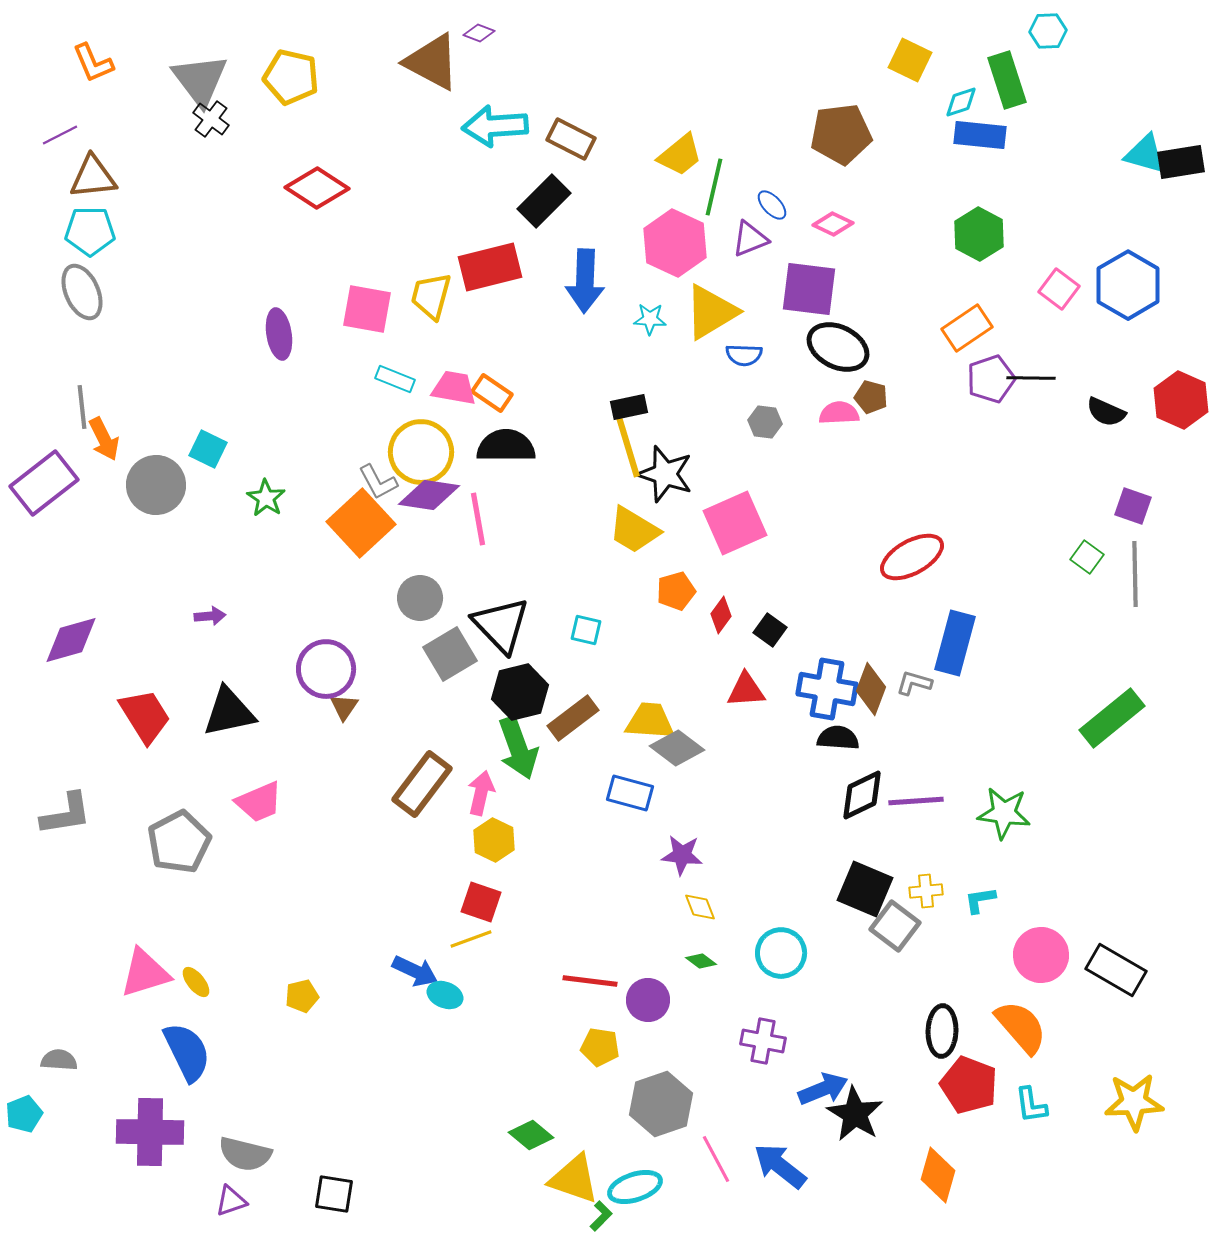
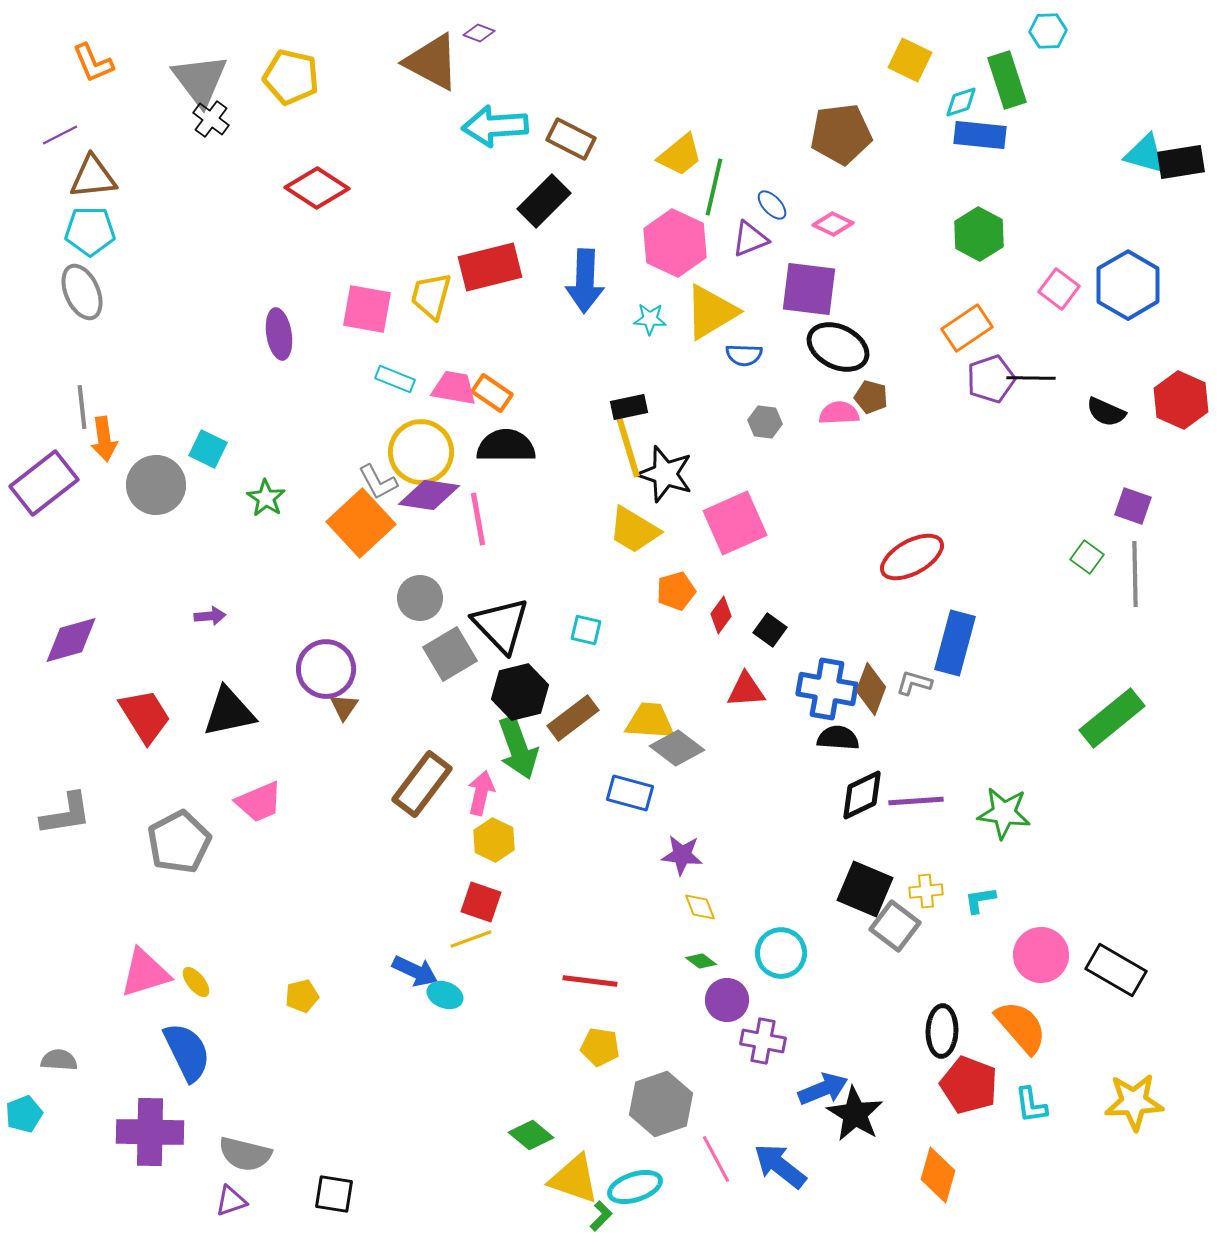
orange arrow at (104, 439): rotated 18 degrees clockwise
purple circle at (648, 1000): moved 79 px right
